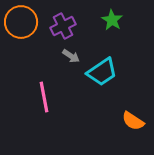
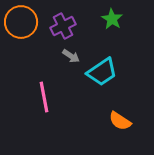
green star: moved 1 px up
orange semicircle: moved 13 px left
